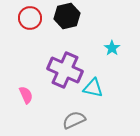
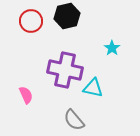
red circle: moved 1 px right, 3 px down
purple cross: rotated 12 degrees counterclockwise
gray semicircle: rotated 105 degrees counterclockwise
